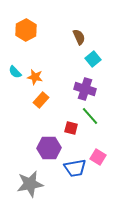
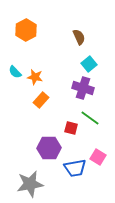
cyan square: moved 4 px left, 5 px down
purple cross: moved 2 px left, 1 px up
green line: moved 2 px down; rotated 12 degrees counterclockwise
